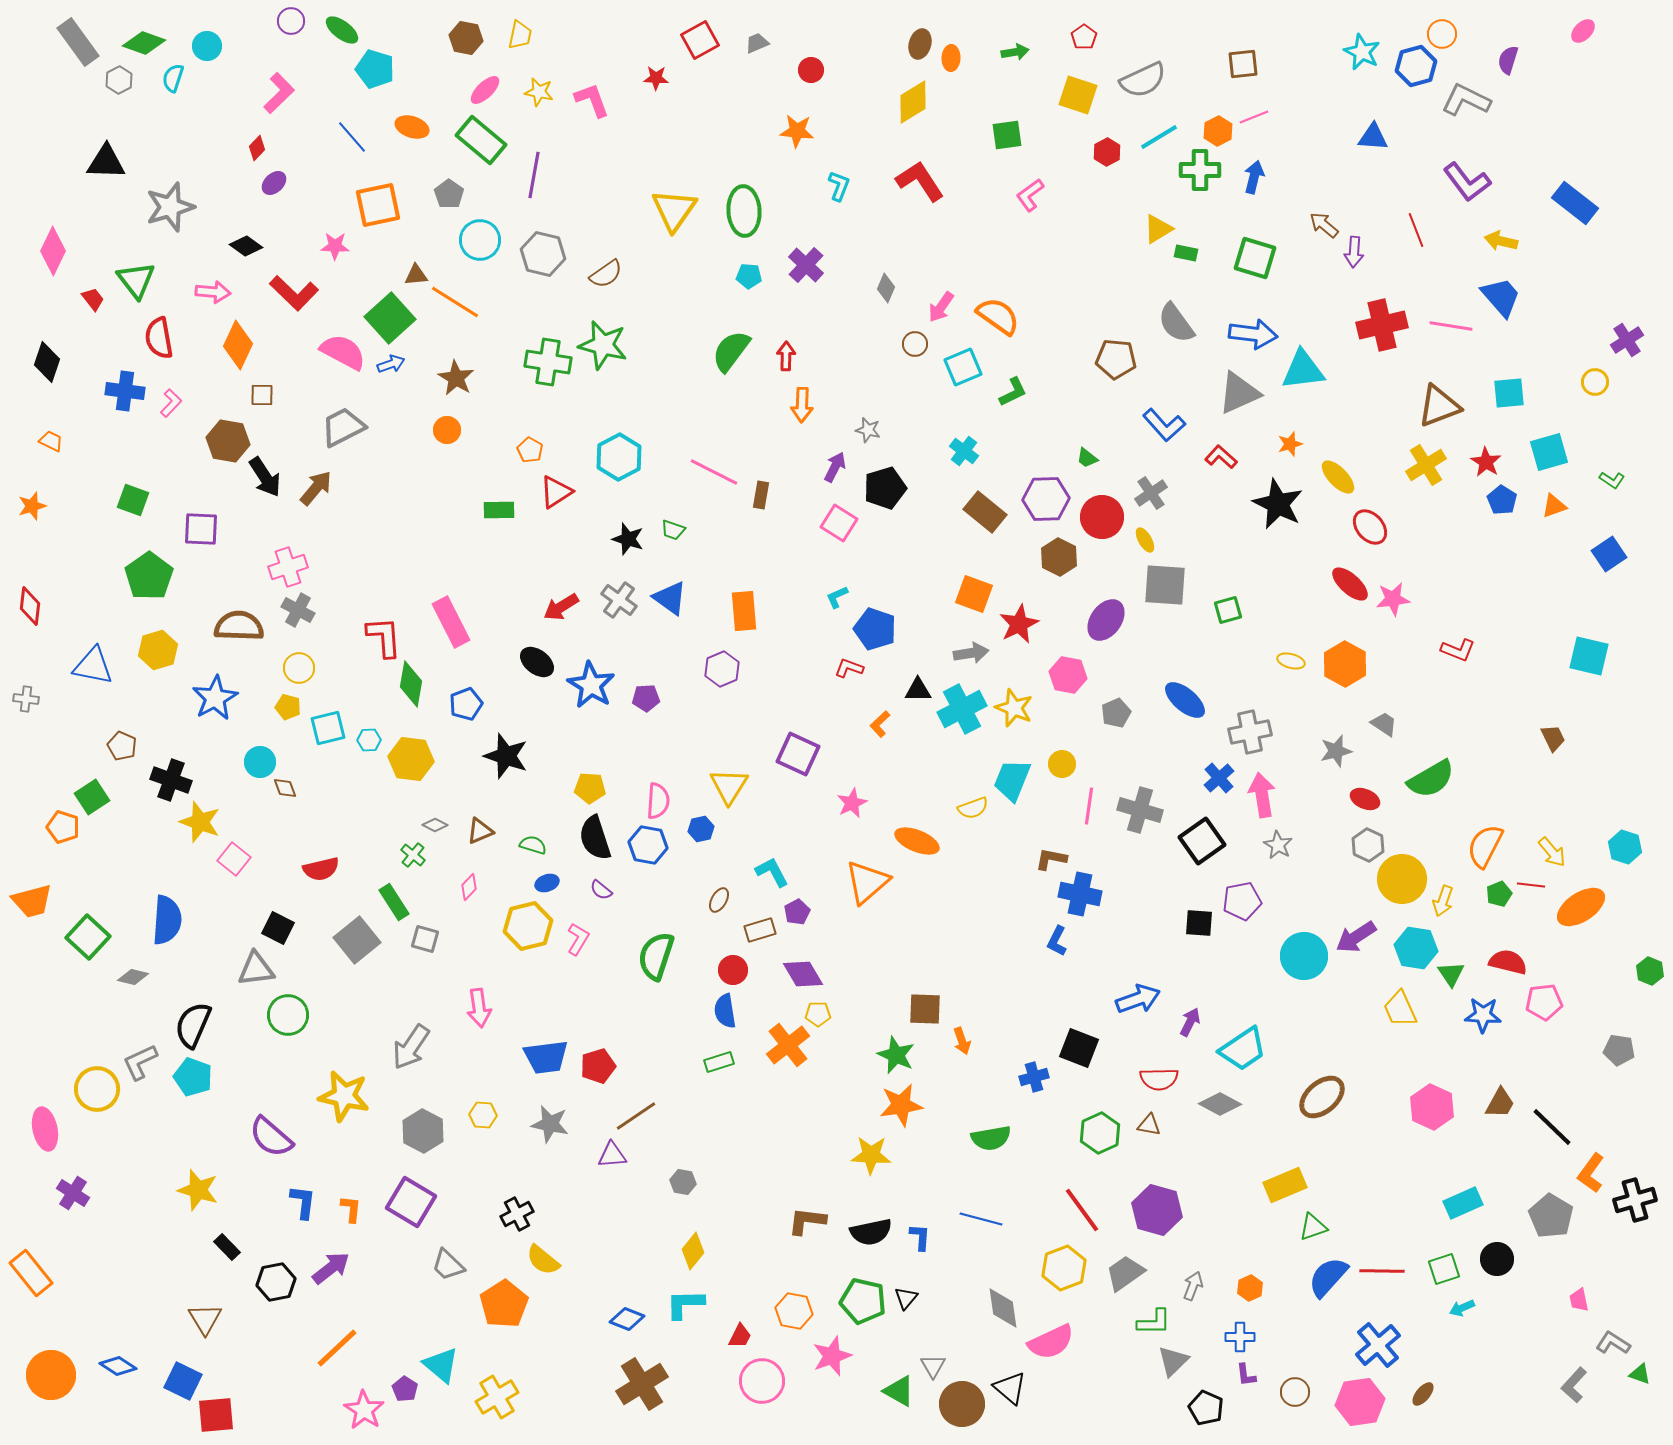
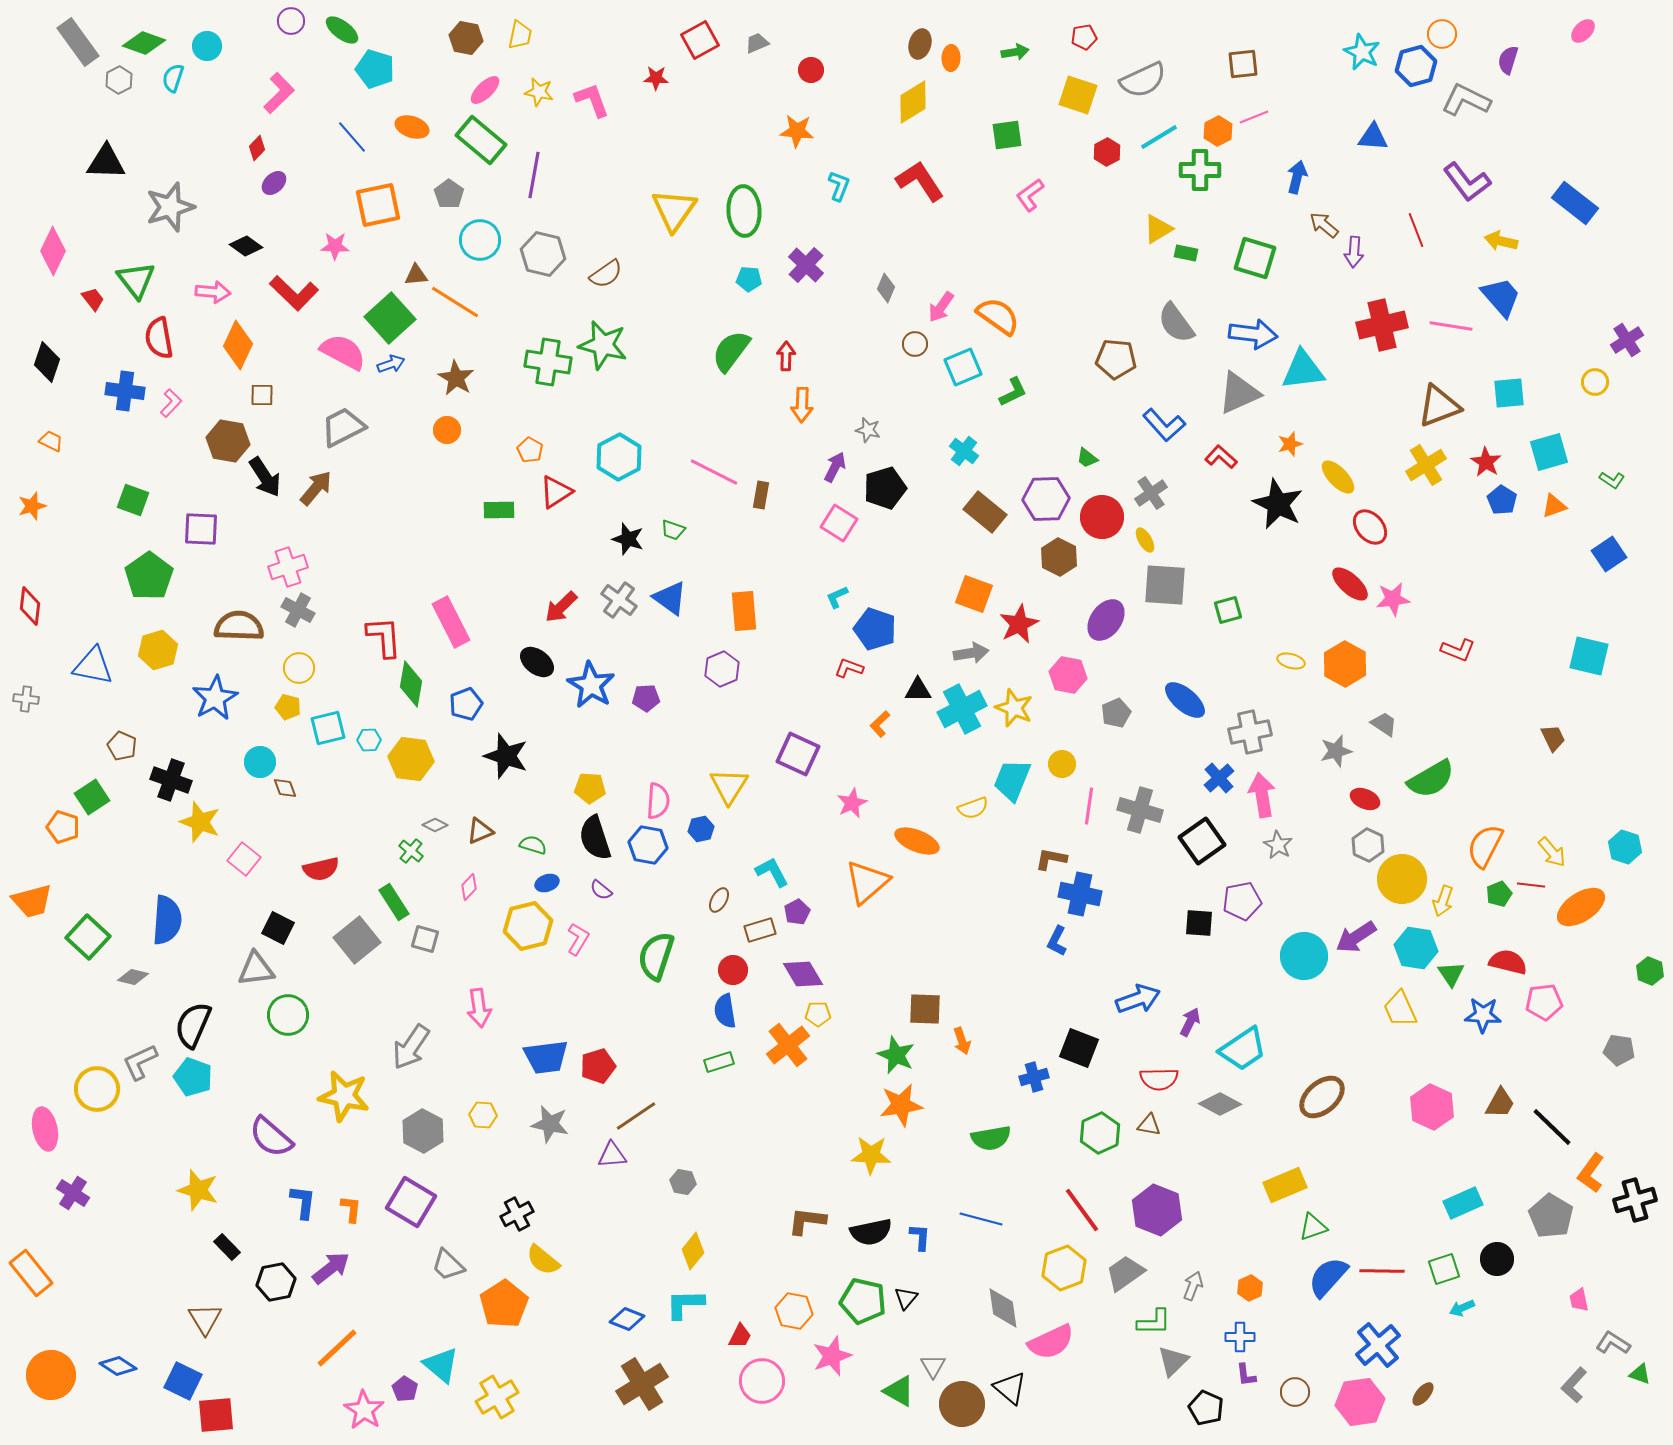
red pentagon at (1084, 37): rotated 25 degrees clockwise
blue arrow at (1254, 177): moved 43 px right
cyan pentagon at (749, 276): moved 3 px down
red arrow at (561, 607): rotated 12 degrees counterclockwise
green cross at (413, 855): moved 2 px left, 4 px up
pink square at (234, 859): moved 10 px right
purple hexagon at (1157, 1210): rotated 6 degrees clockwise
